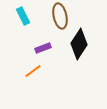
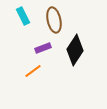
brown ellipse: moved 6 px left, 4 px down
black diamond: moved 4 px left, 6 px down
